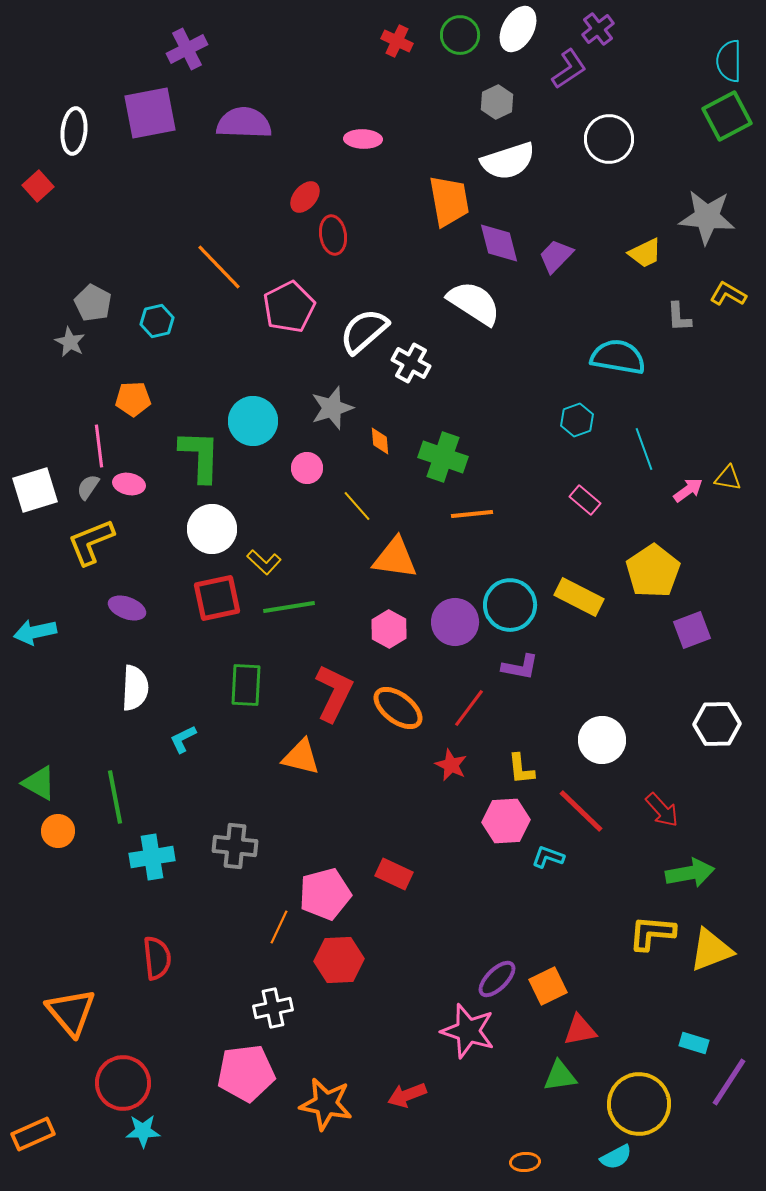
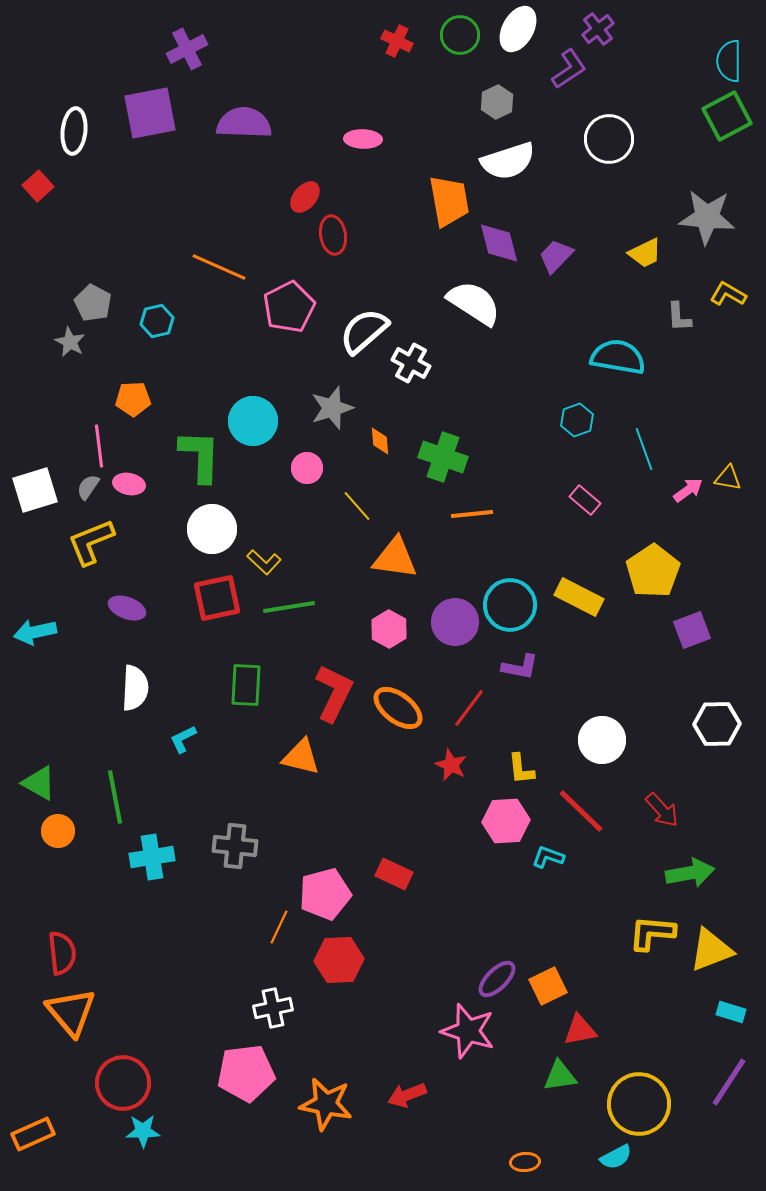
orange line at (219, 267): rotated 22 degrees counterclockwise
red semicircle at (157, 958): moved 95 px left, 5 px up
cyan rectangle at (694, 1043): moved 37 px right, 31 px up
